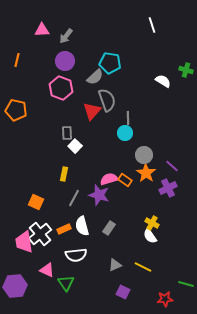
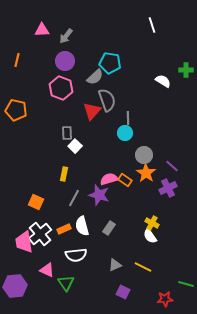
green cross at (186, 70): rotated 16 degrees counterclockwise
